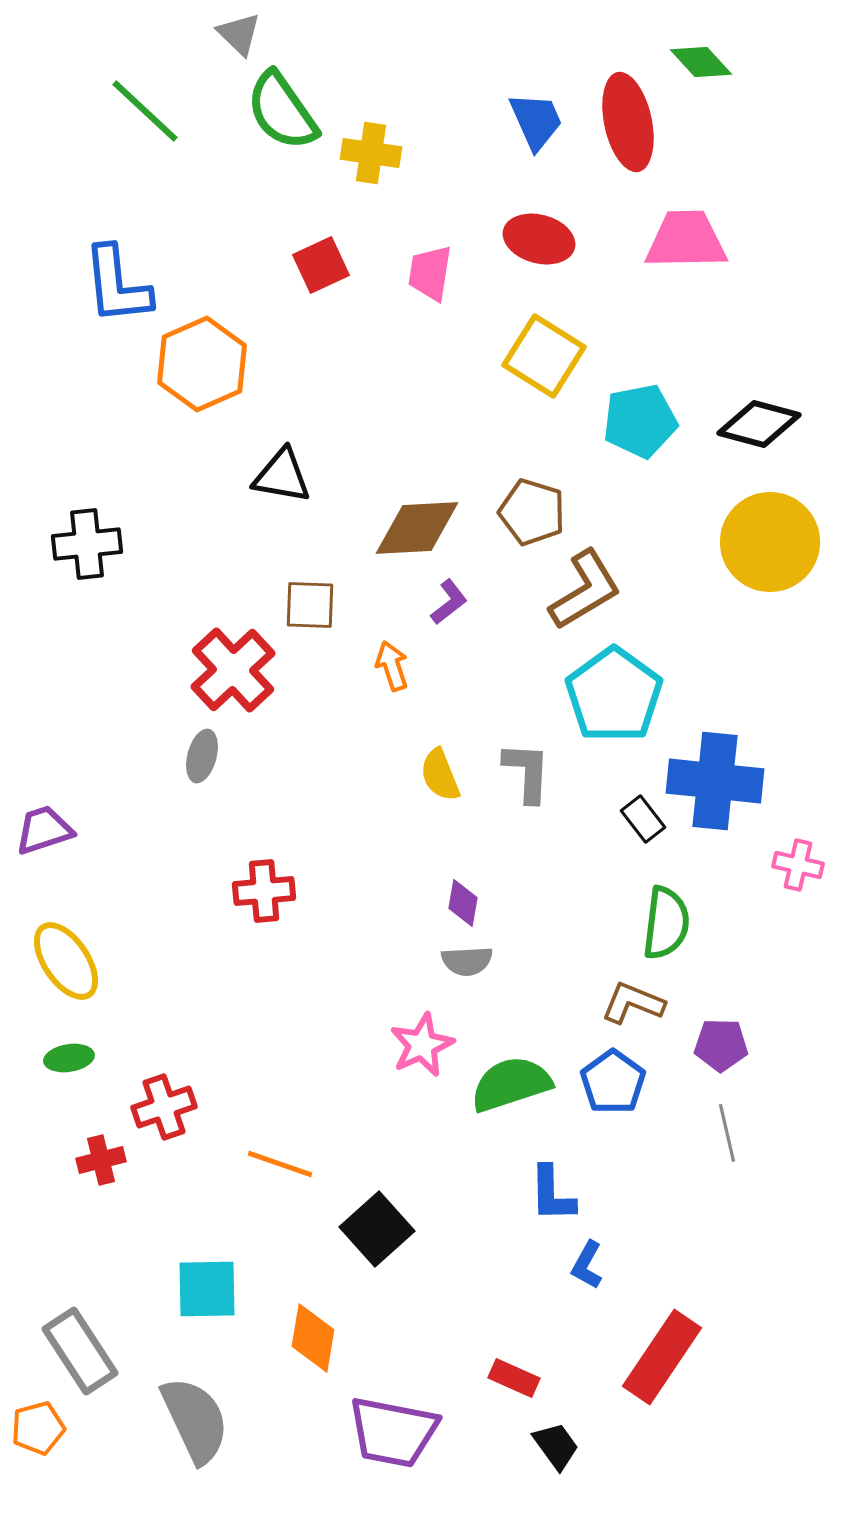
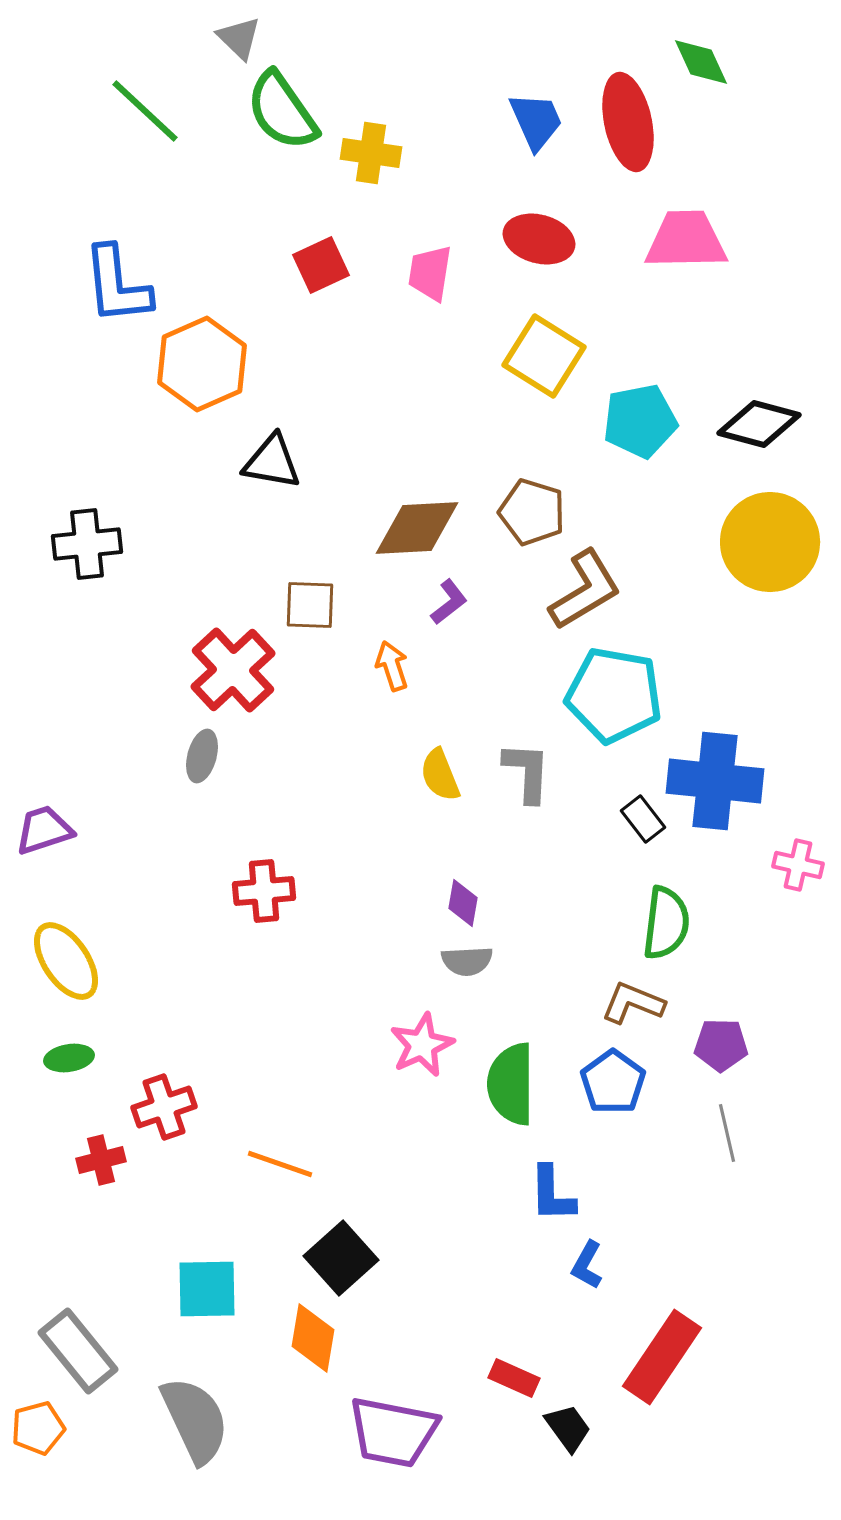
gray triangle at (239, 34): moved 4 px down
green diamond at (701, 62): rotated 18 degrees clockwise
black triangle at (282, 476): moved 10 px left, 14 px up
cyan pentagon at (614, 695): rotated 26 degrees counterclockwise
green semicircle at (511, 1084): rotated 72 degrees counterclockwise
black square at (377, 1229): moved 36 px left, 29 px down
gray rectangle at (80, 1351): moved 2 px left; rotated 6 degrees counterclockwise
black trapezoid at (556, 1446): moved 12 px right, 18 px up
